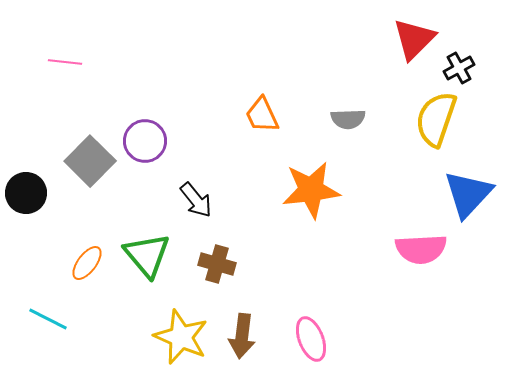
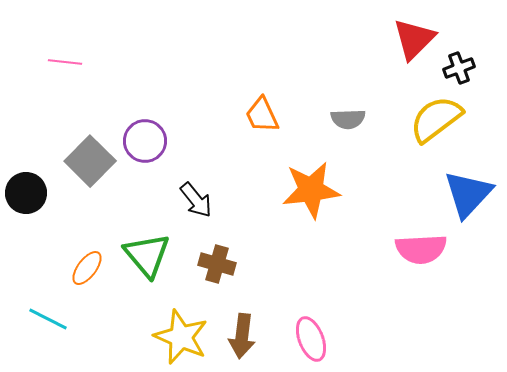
black cross: rotated 8 degrees clockwise
yellow semicircle: rotated 34 degrees clockwise
orange ellipse: moved 5 px down
